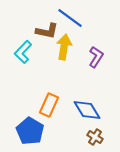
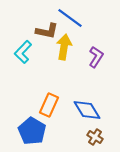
blue pentagon: moved 2 px right
